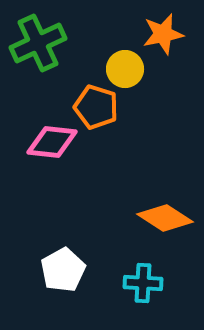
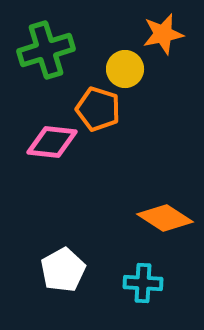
green cross: moved 8 px right, 7 px down; rotated 8 degrees clockwise
orange pentagon: moved 2 px right, 2 px down
